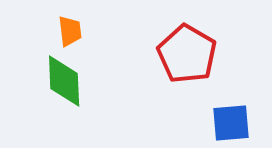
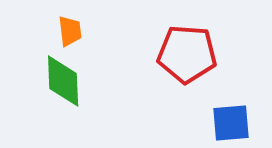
red pentagon: rotated 26 degrees counterclockwise
green diamond: moved 1 px left
